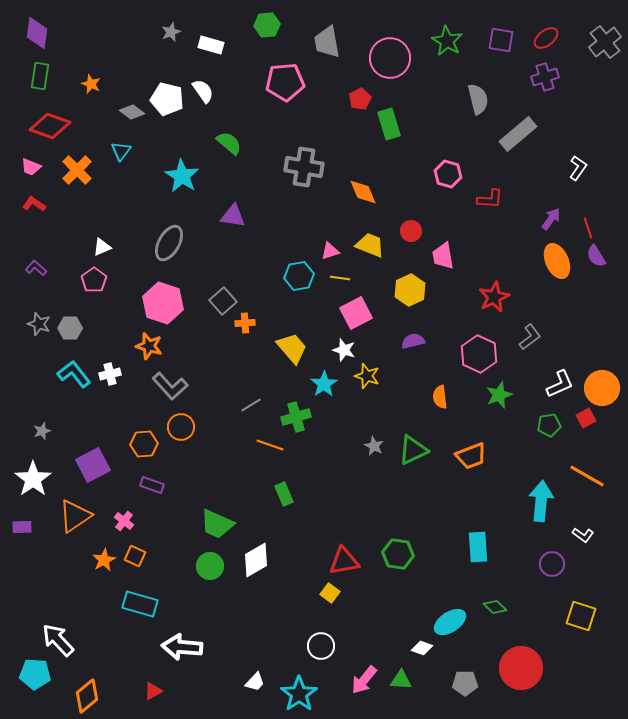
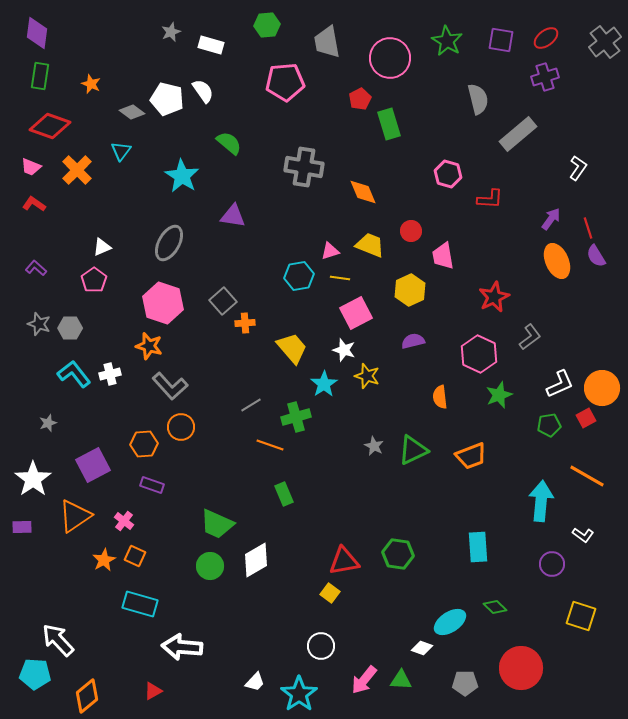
gray star at (42, 431): moved 6 px right, 8 px up
